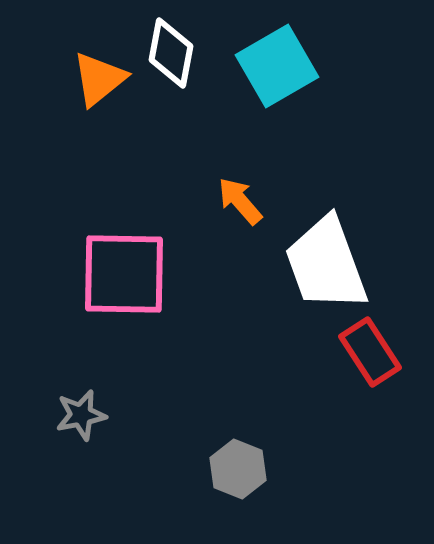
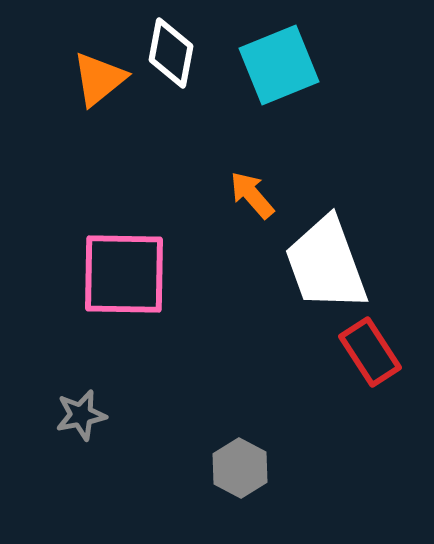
cyan square: moved 2 px right, 1 px up; rotated 8 degrees clockwise
orange arrow: moved 12 px right, 6 px up
gray hexagon: moved 2 px right, 1 px up; rotated 6 degrees clockwise
